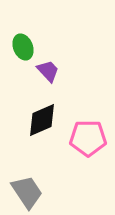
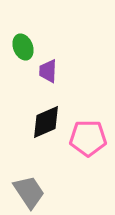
purple trapezoid: rotated 135 degrees counterclockwise
black diamond: moved 4 px right, 2 px down
gray trapezoid: moved 2 px right
